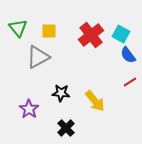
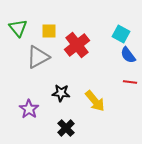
red cross: moved 14 px left, 10 px down
red line: rotated 40 degrees clockwise
